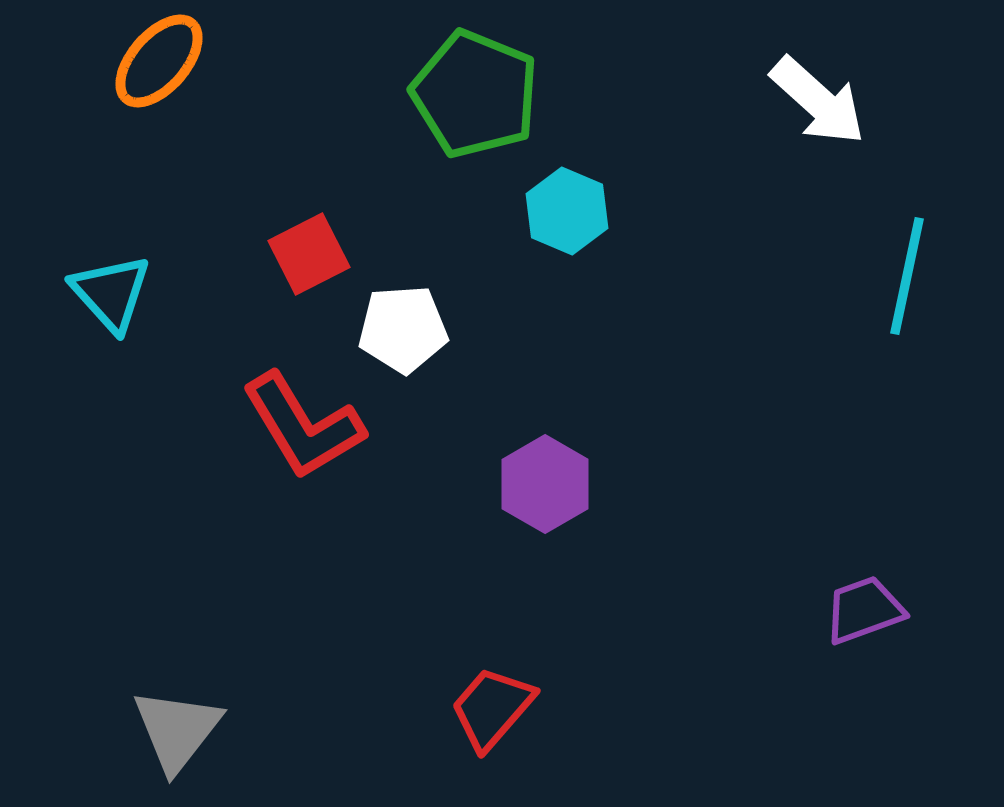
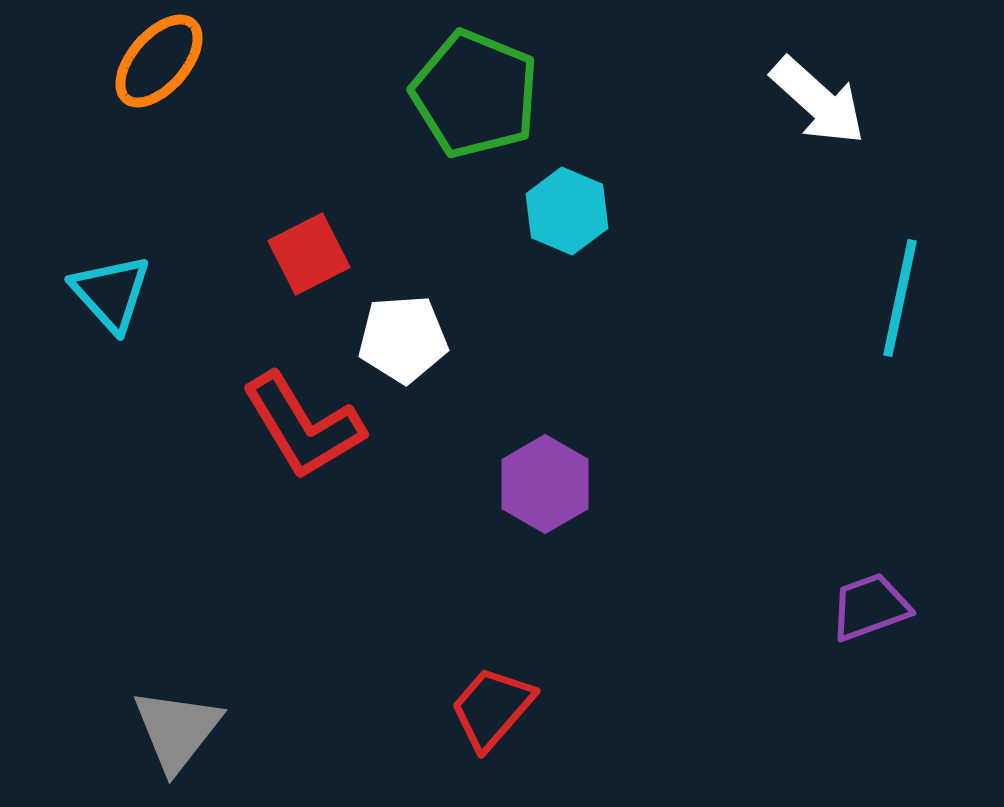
cyan line: moved 7 px left, 22 px down
white pentagon: moved 10 px down
purple trapezoid: moved 6 px right, 3 px up
